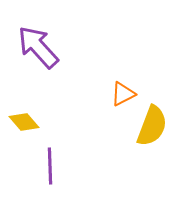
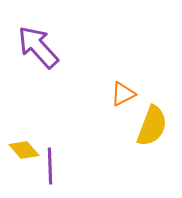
yellow diamond: moved 28 px down
